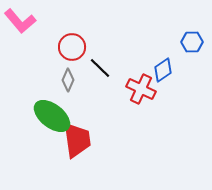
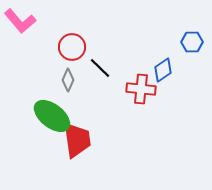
red cross: rotated 20 degrees counterclockwise
